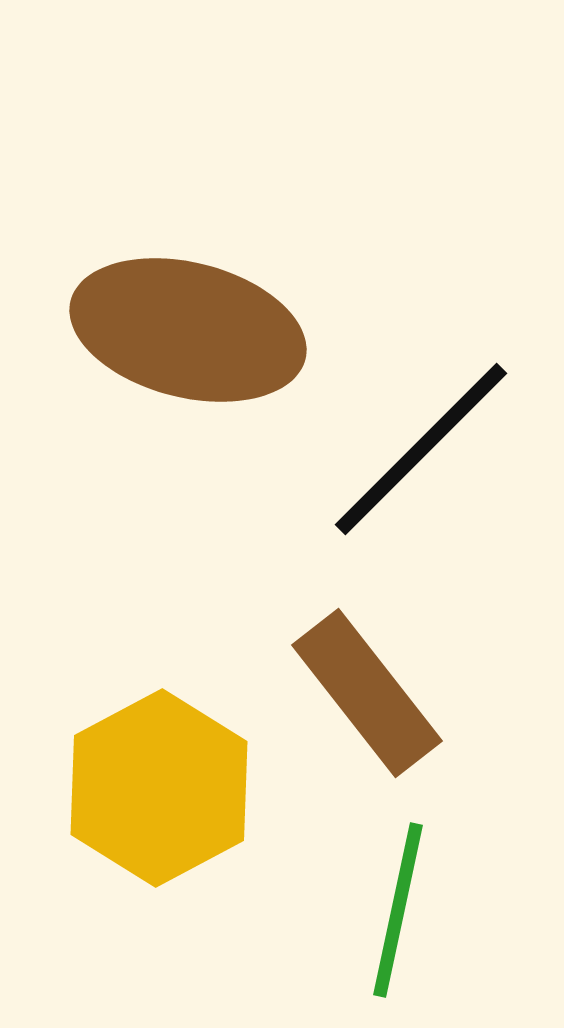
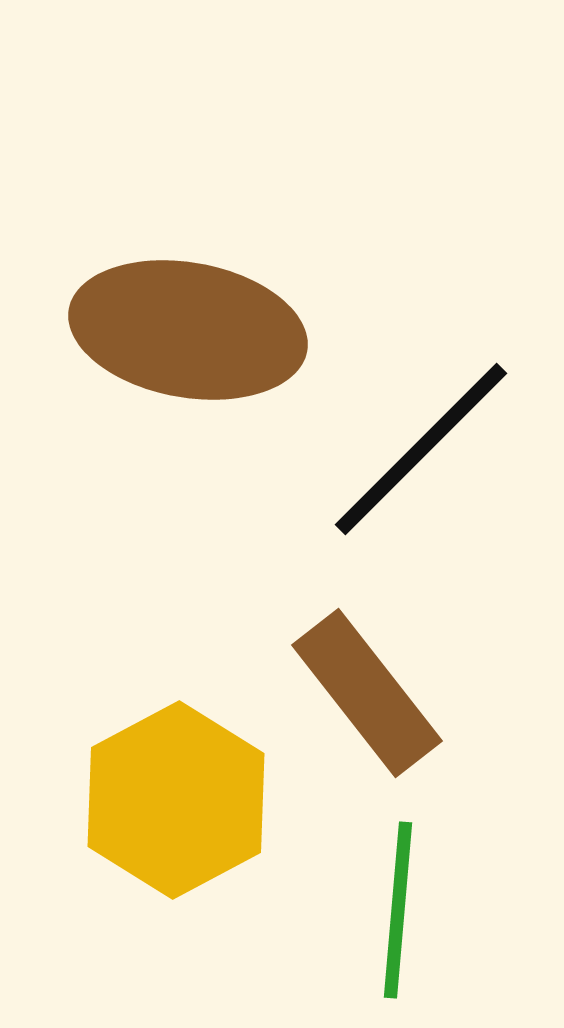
brown ellipse: rotated 4 degrees counterclockwise
yellow hexagon: moved 17 px right, 12 px down
green line: rotated 7 degrees counterclockwise
